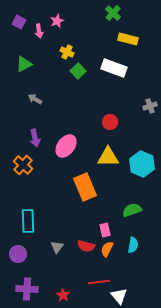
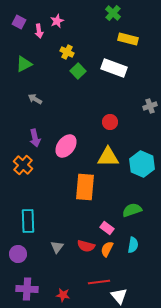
orange rectangle: rotated 28 degrees clockwise
pink rectangle: moved 2 px right, 2 px up; rotated 40 degrees counterclockwise
red star: rotated 24 degrees counterclockwise
